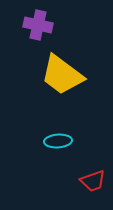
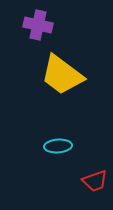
cyan ellipse: moved 5 px down
red trapezoid: moved 2 px right
